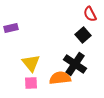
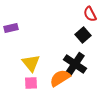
orange semicircle: rotated 25 degrees counterclockwise
